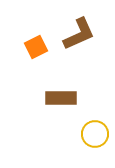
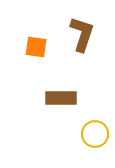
brown L-shape: moved 3 px right; rotated 48 degrees counterclockwise
orange square: rotated 35 degrees clockwise
